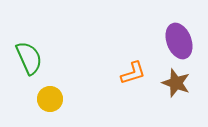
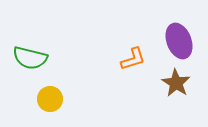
green semicircle: moved 1 px right; rotated 128 degrees clockwise
orange L-shape: moved 14 px up
brown star: rotated 12 degrees clockwise
